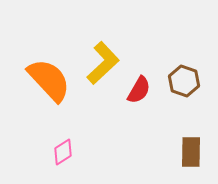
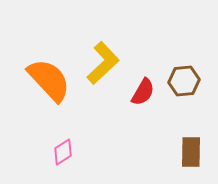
brown hexagon: rotated 24 degrees counterclockwise
red semicircle: moved 4 px right, 2 px down
